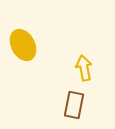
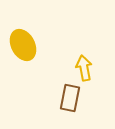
brown rectangle: moved 4 px left, 7 px up
